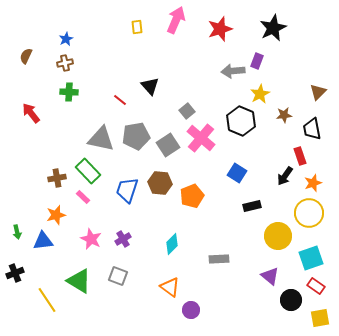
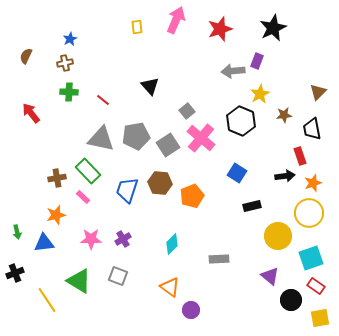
blue star at (66, 39): moved 4 px right
red line at (120, 100): moved 17 px left
black arrow at (285, 176): rotated 132 degrees counterclockwise
pink star at (91, 239): rotated 25 degrees counterclockwise
blue triangle at (43, 241): moved 1 px right, 2 px down
